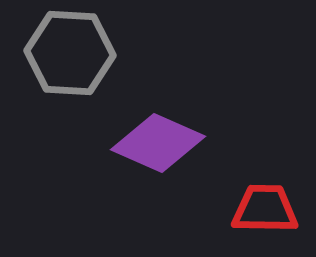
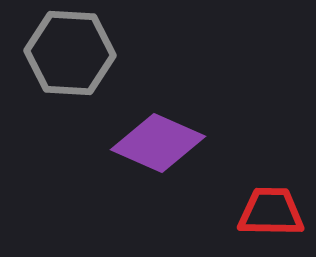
red trapezoid: moved 6 px right, 3 px down
